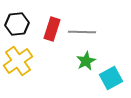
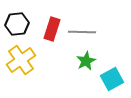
yellow cross: moved 3 px right, 1 px up
cyan square: moved 1 px right, 1 px down
